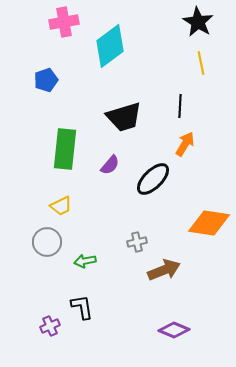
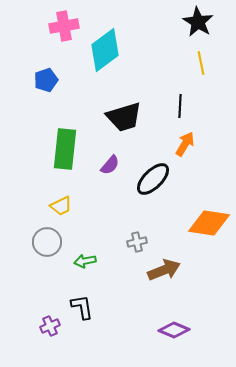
pink cross: moved 4 px down
cyan diamond: moved 5 px left, 4 px down
